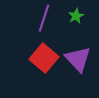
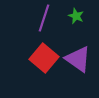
green star: rotated 21 degrees counterclockwise
purple triangle: rotated 12 degrees counterclockwise
